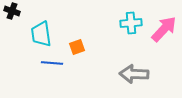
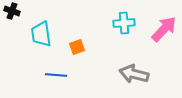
cyan cross: moved 7 px left
blue line: moved 4 px right, 12 px down
gray arrow: rotated 12 degrees clockwise
